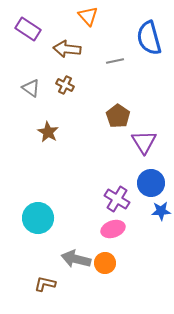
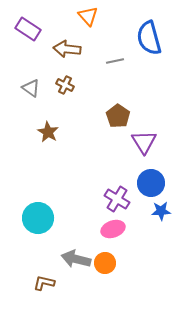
brown L-shape: moved 1 px left, 1 px up
